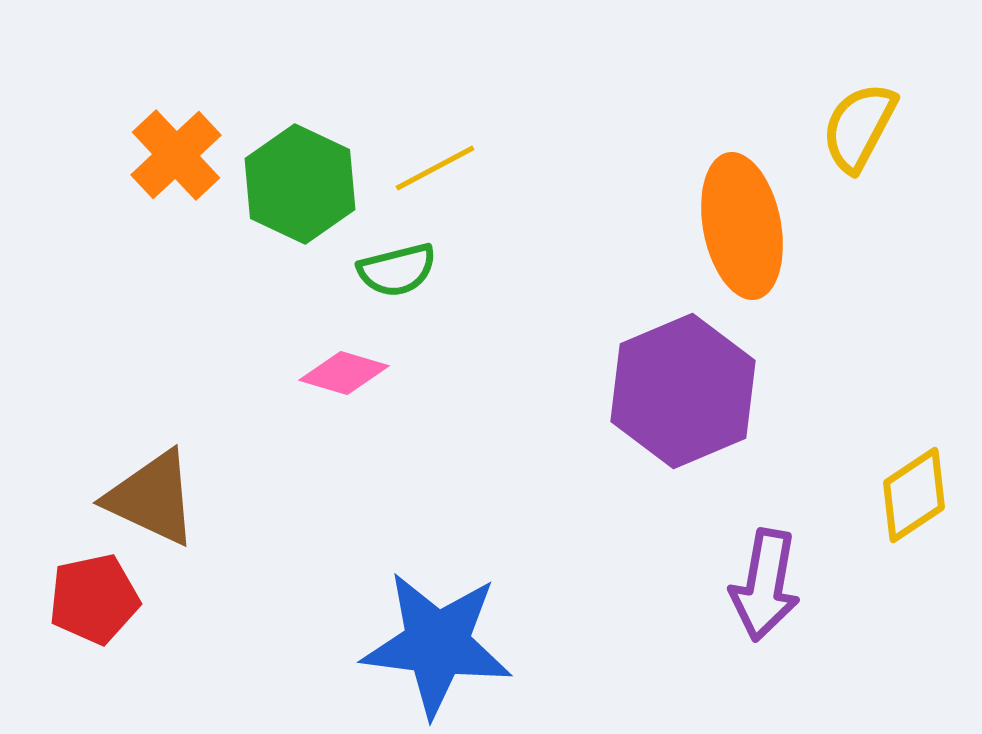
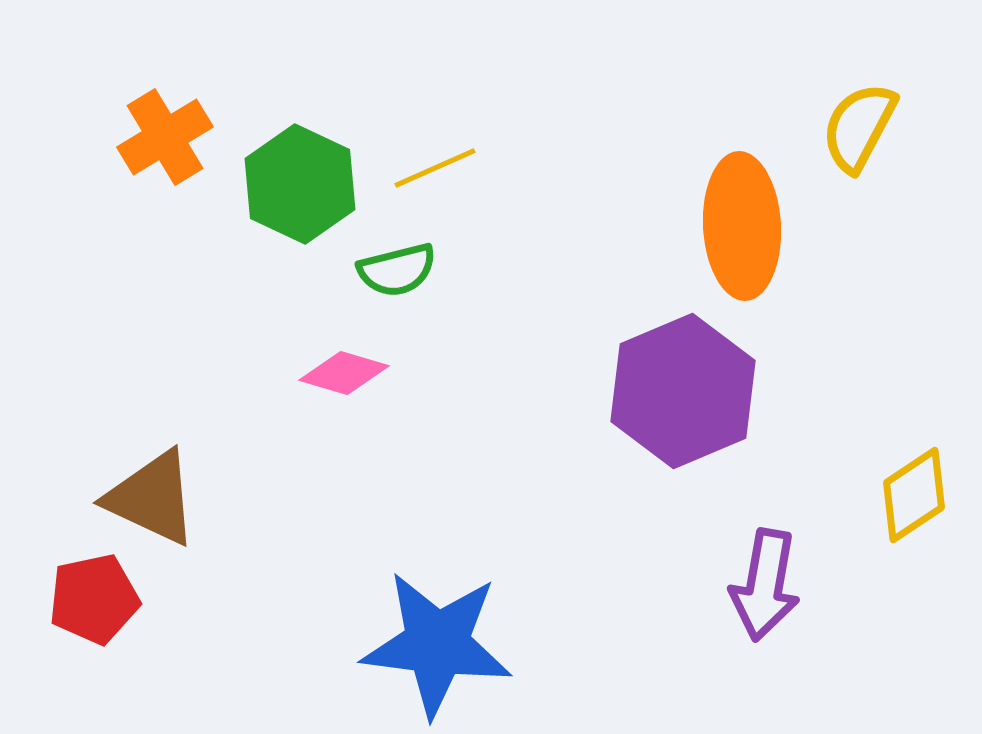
orange cross: moved 11 px left, 18 px up; rotated 12 degrees clockwise
yellow line: rotated 4 degrees clockwise
orange ellipse: rotated 8 degrees clockwise
